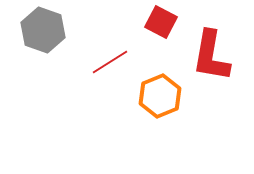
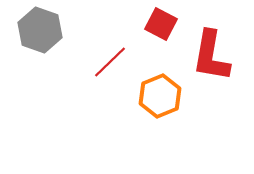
red square: moved 2 px down
gray hexagon: moved 3 px left
red line: rotated 12 degrees counterclockwise
